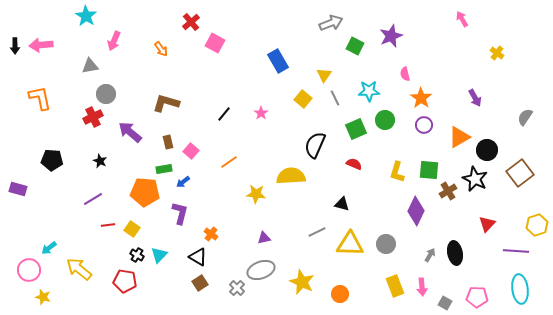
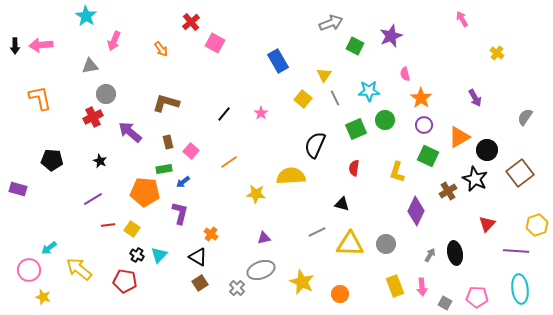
red semicircle at (354, 164): moved 4 px down; rotated 105 degrees counterclockwise
green square at (429, 170): moved 1 px left, 14 px up; rotated 20 degrees clockwise
